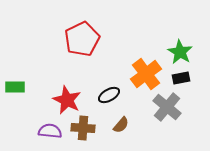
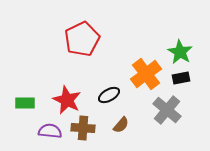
green rectangle: moved 10 px right, 16 px down
gray cross: moved 3 px down
